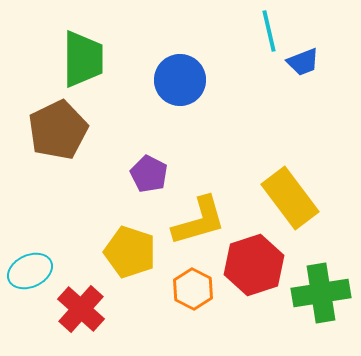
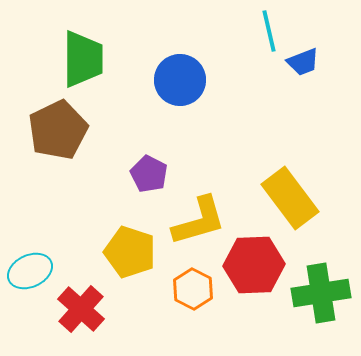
red hexagon: rotated 16 degrees clockwise
